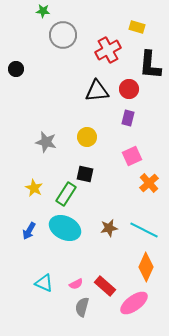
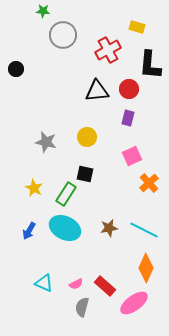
orange diamond: moved 1 px down
